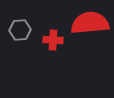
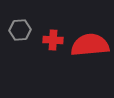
red semicircle: moved 22 px down
